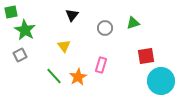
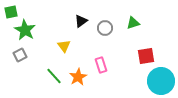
black triangle: moved 9 px right, 6 px down; rotated 16 degrees clockwise
pink rectangle: rotated 35 degrees counterclockwise
